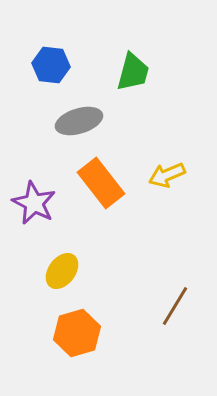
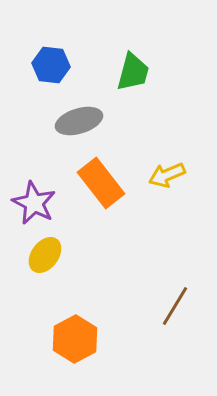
yellow ellipse: moved 17 px left, 16 px up
orange hexagon: moved 2 px left, 6 px down; rotated 12 degrees counterclockwise
